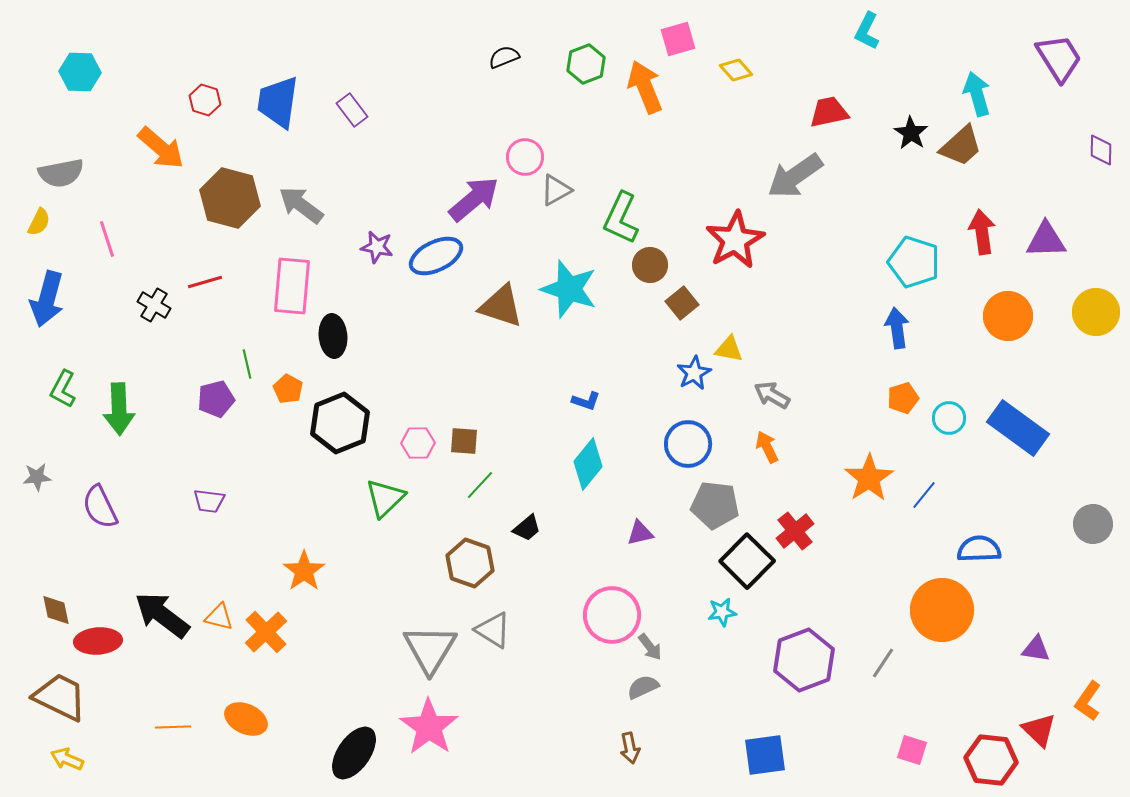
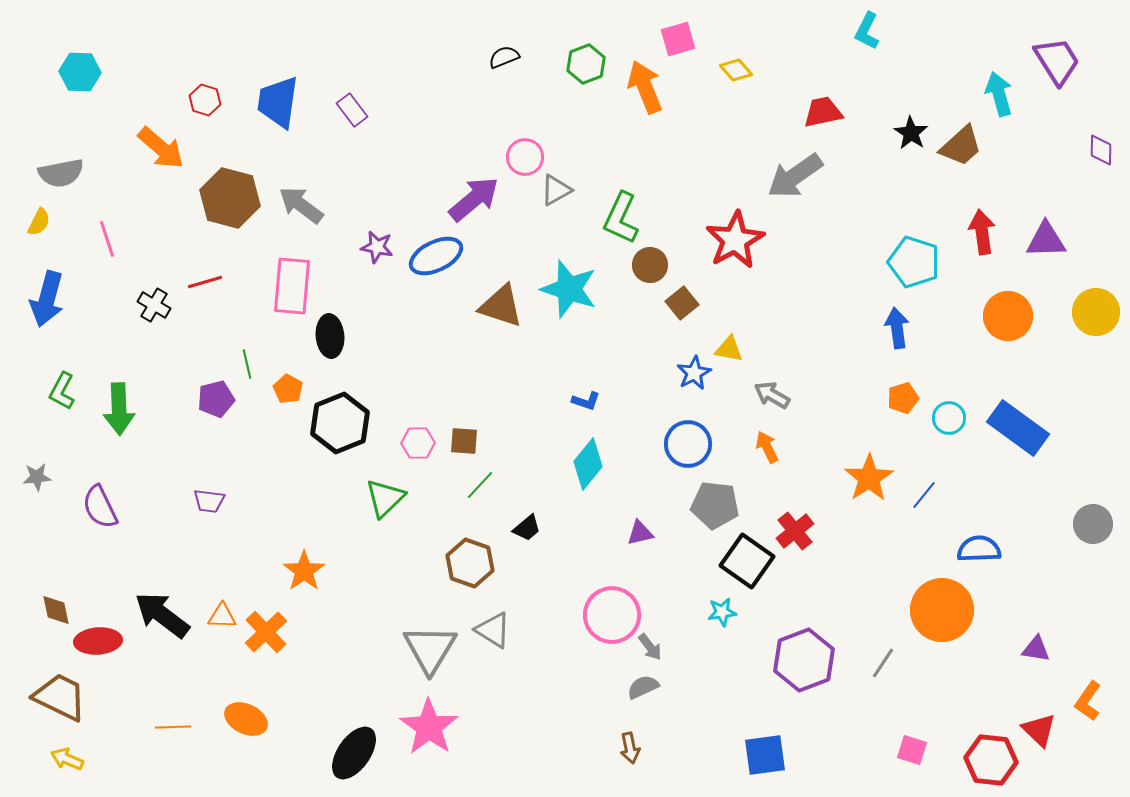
purple trapezoid at (1059, 58): moved 2 px left, 3 px down
cyan arrow at (977, 94): moved 22 px right
red trapezoid at (829, 112): moved 6 px left
black ellipse at (333, 336): moved 3 px left
green L-shape at (63, 389): moved 1 px left, 2 px down
black square at (747, 561): rotated 10 degrees counterclockwise
orange triangle at (219, 617): moved 3 px right, 1 px up; rotated 12 degrees counterclockwise
